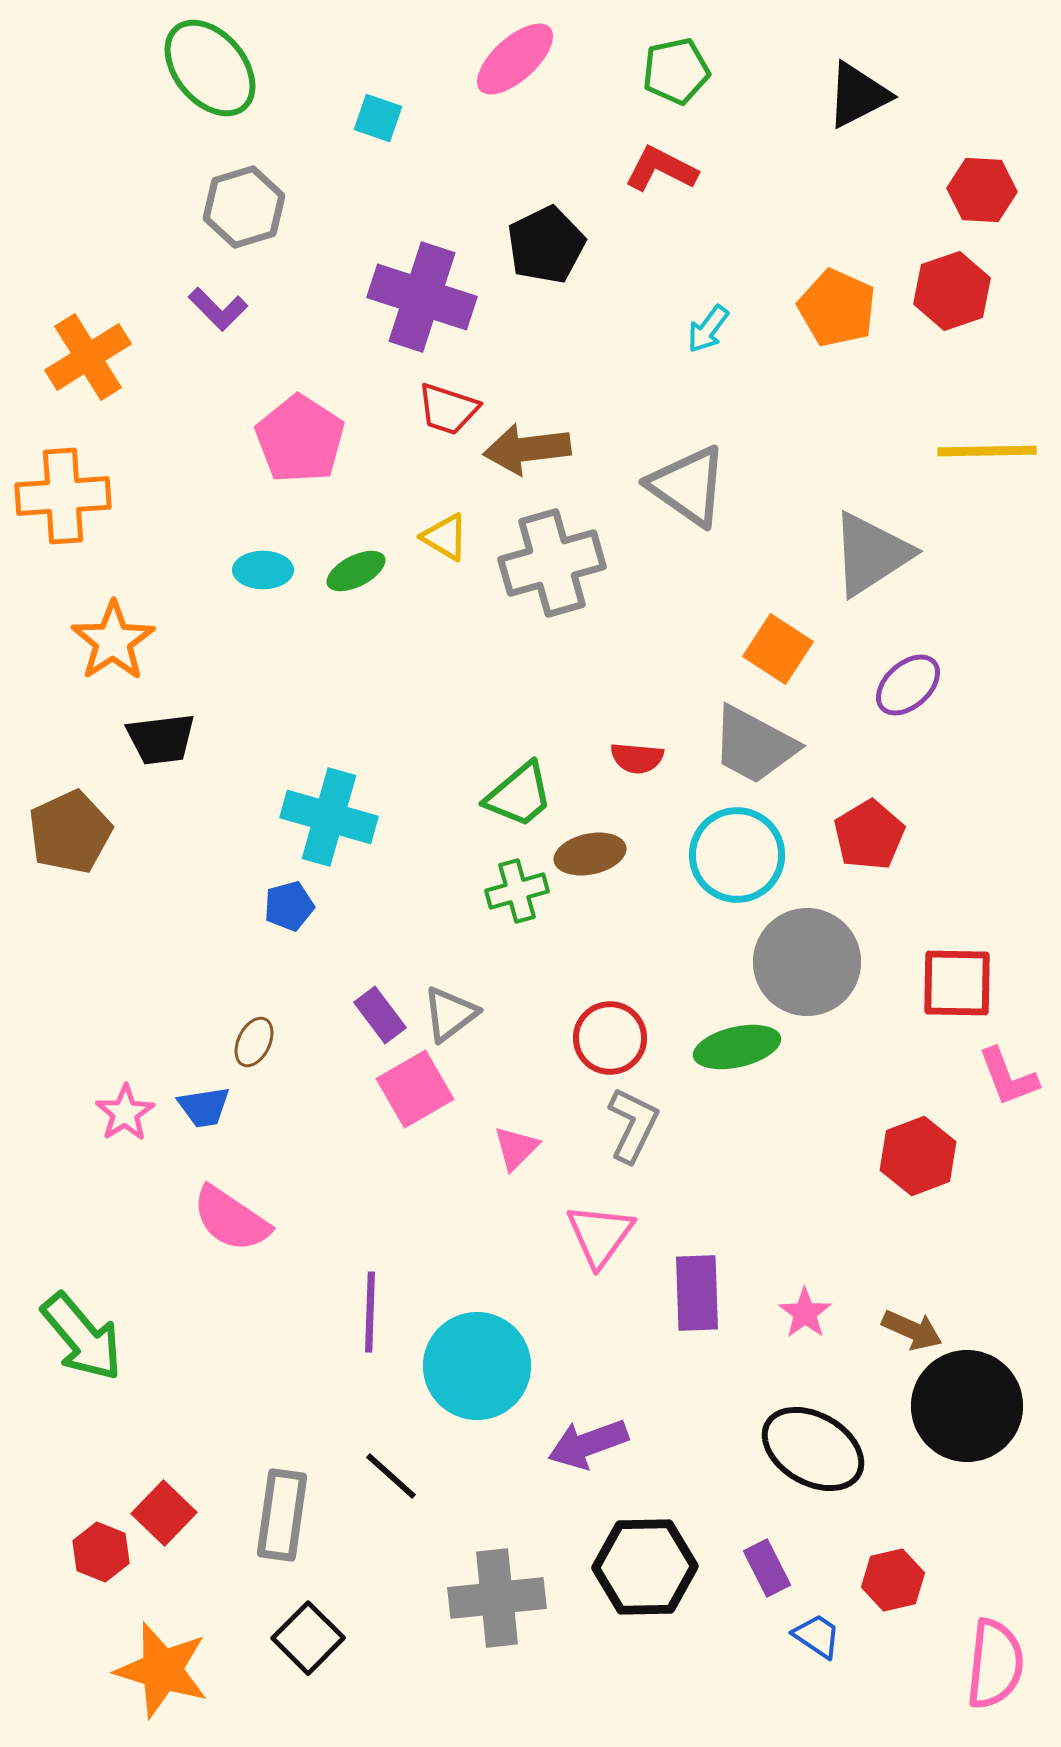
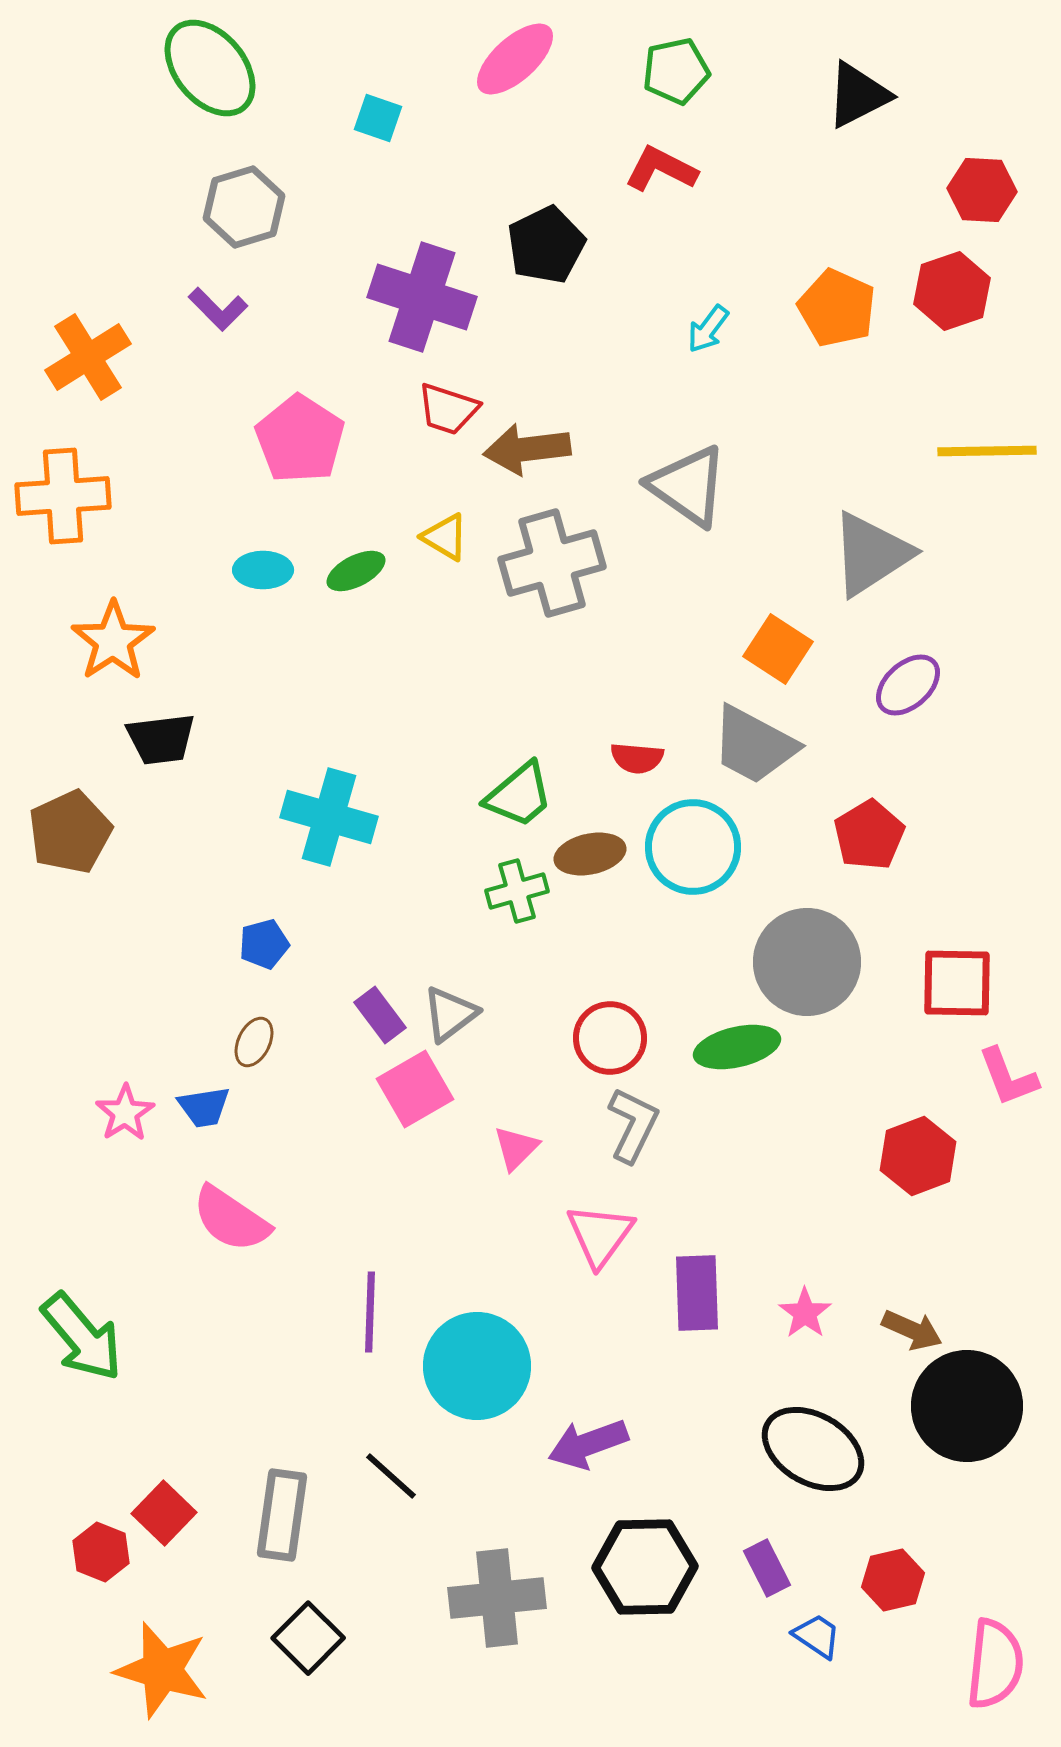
cyan circle at (737, 855): moved 44 px left, 8 px up
blue pentagon at (289, 906): moved 25 px left, 38 px down
